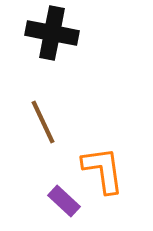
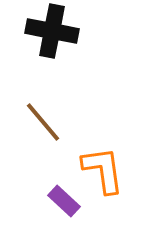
black cross: moved 2 px up
brown line: rotated 15 degrees counterclockwise
